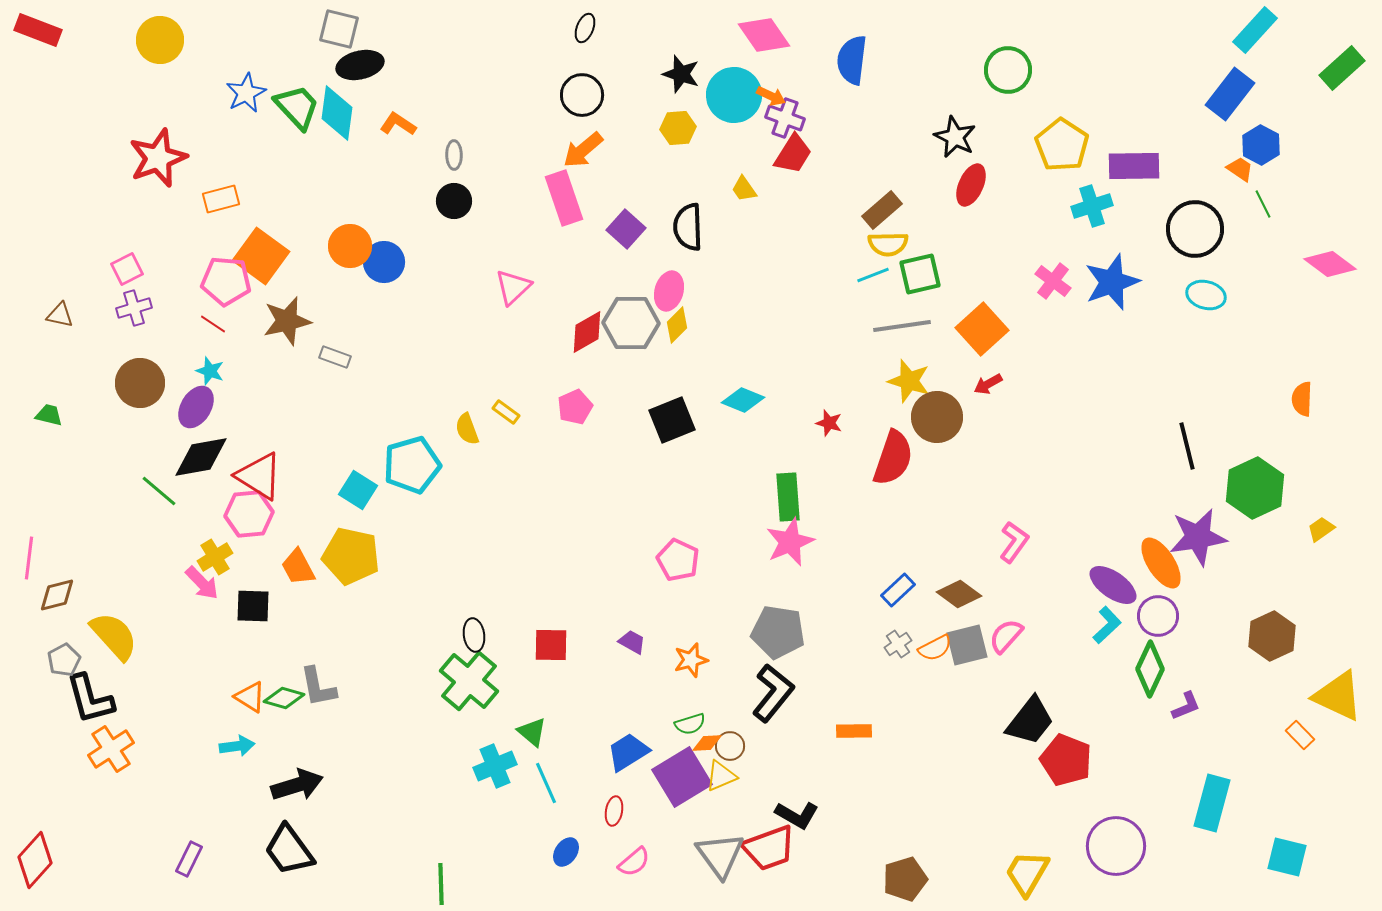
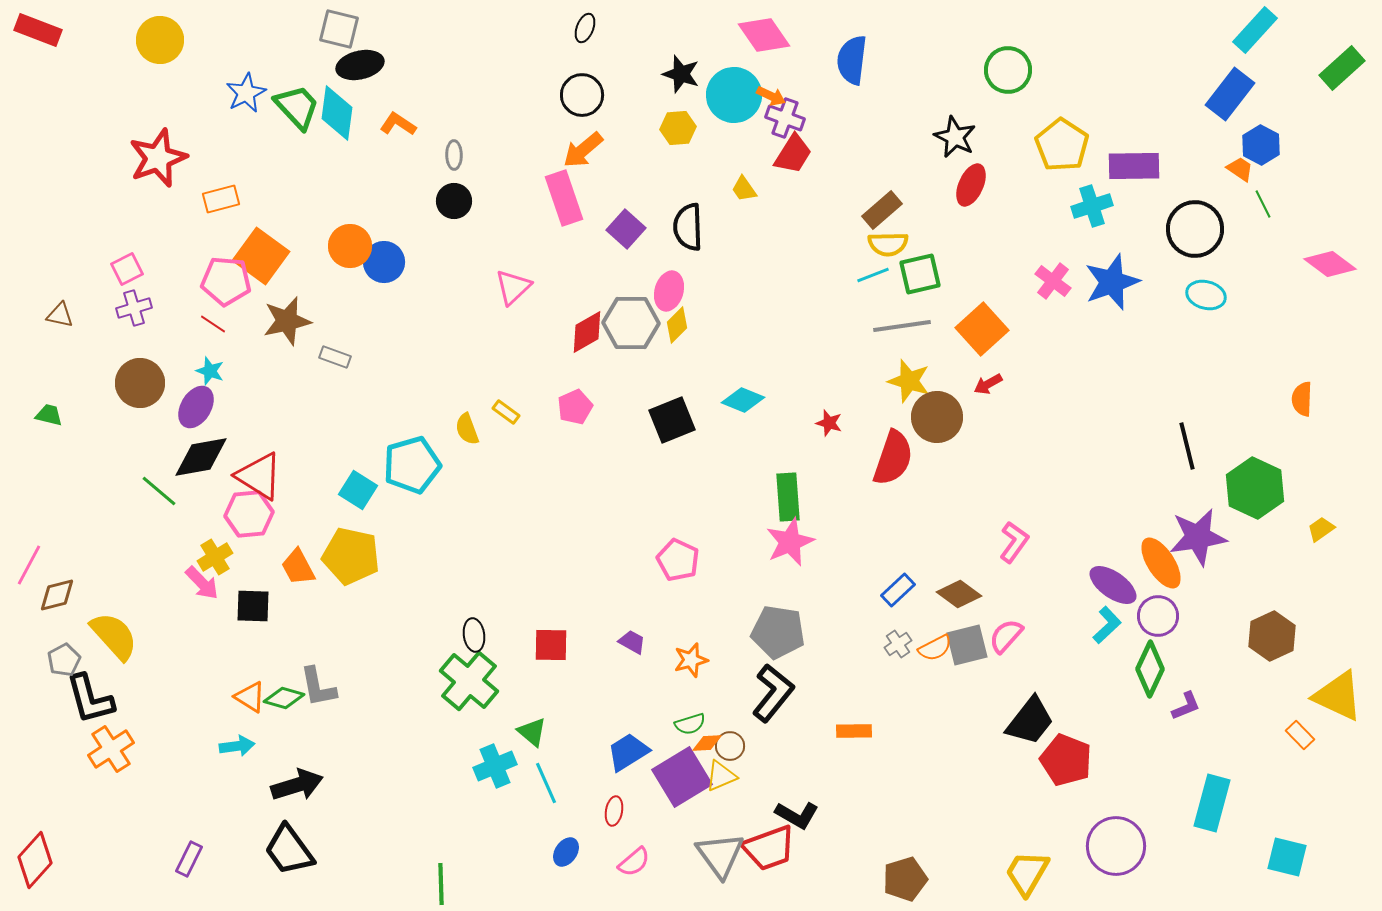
green hexagon at (1255, 488): rotated 10 degrees counterclockwise
pink line at (29, 558): moved 7 px down; rotated 21 degrees clockwise
